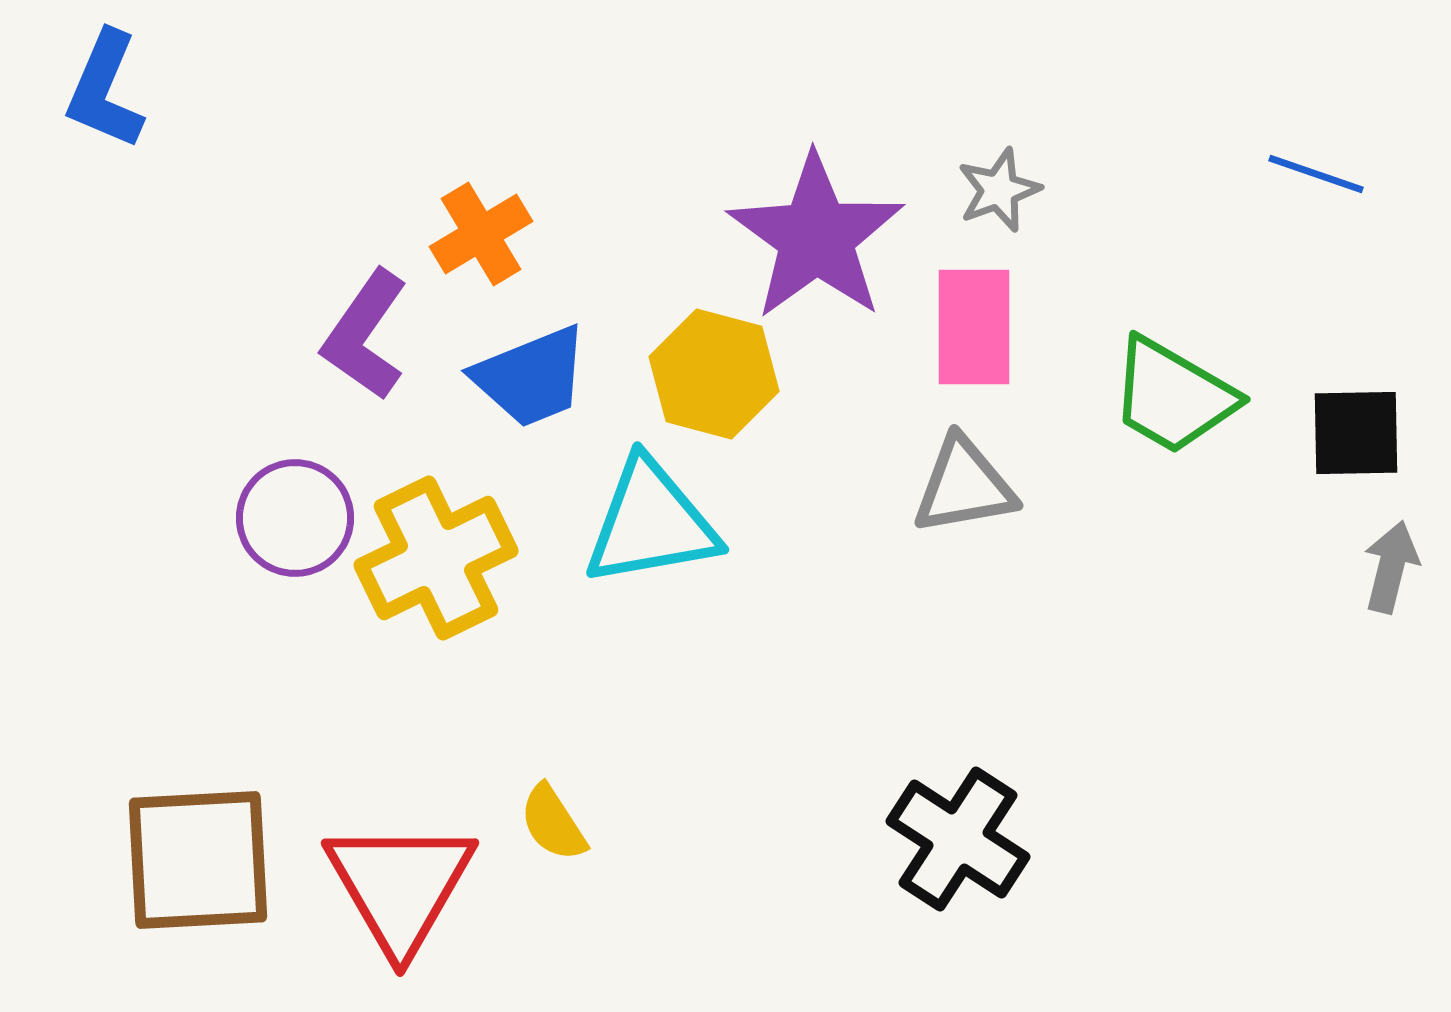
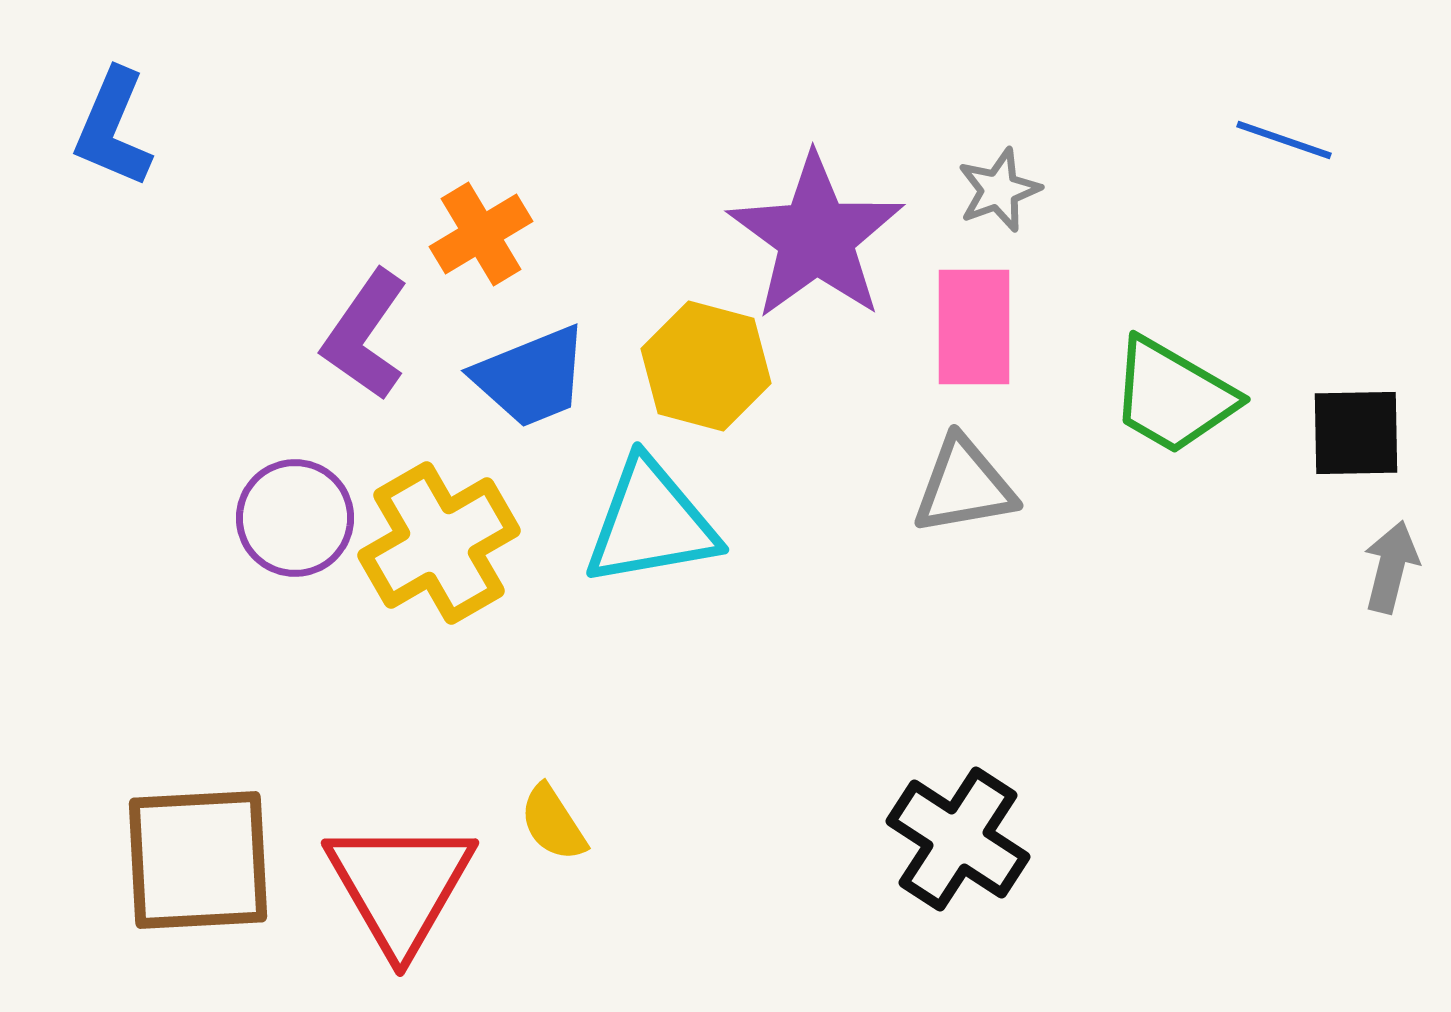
blue L-shape: moved 8 px right, 38 px down
blue line: moved 32 px left, 34 px up
yellow hexagon: moved 8 px left, 8 px up
yellow cross: moved 3 px right, 15 px up; rotated 4 degrees counterclockwise
